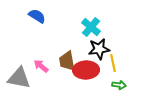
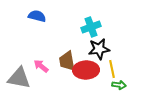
blue semicircle: rotated 18 degrees counterclockwise
cyan cross: rotated 30 degrees clockwise
yellow line: moved 1 px left, 6 px down
